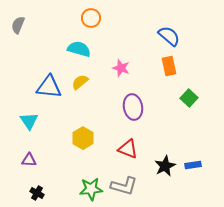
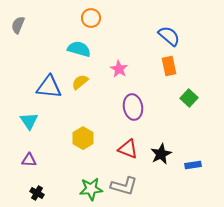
pink star: moved 2 px left, 1 px down; rotated 12 degrees clockwise
black star: moved 4 px left, 12 px up
